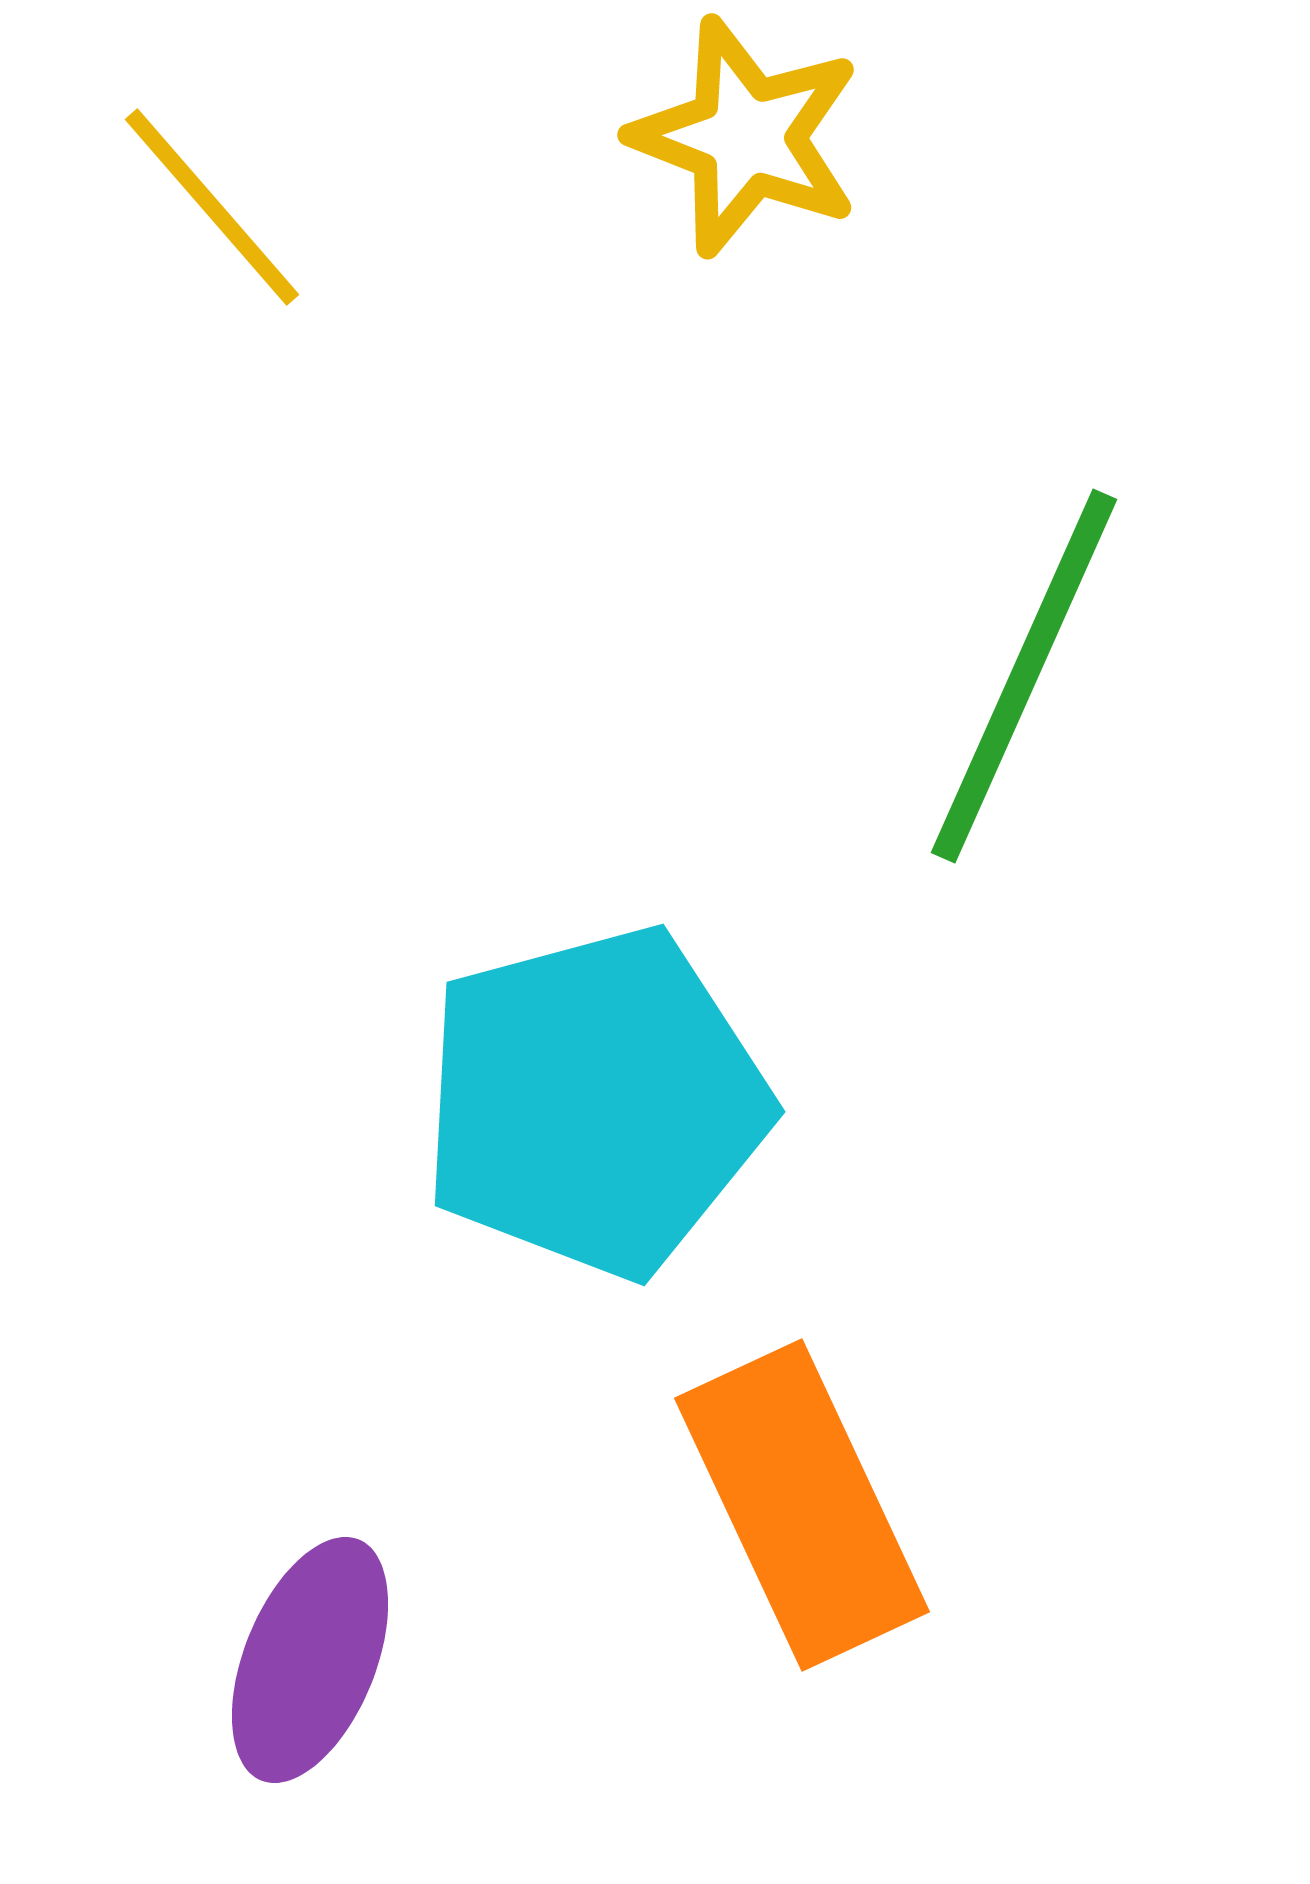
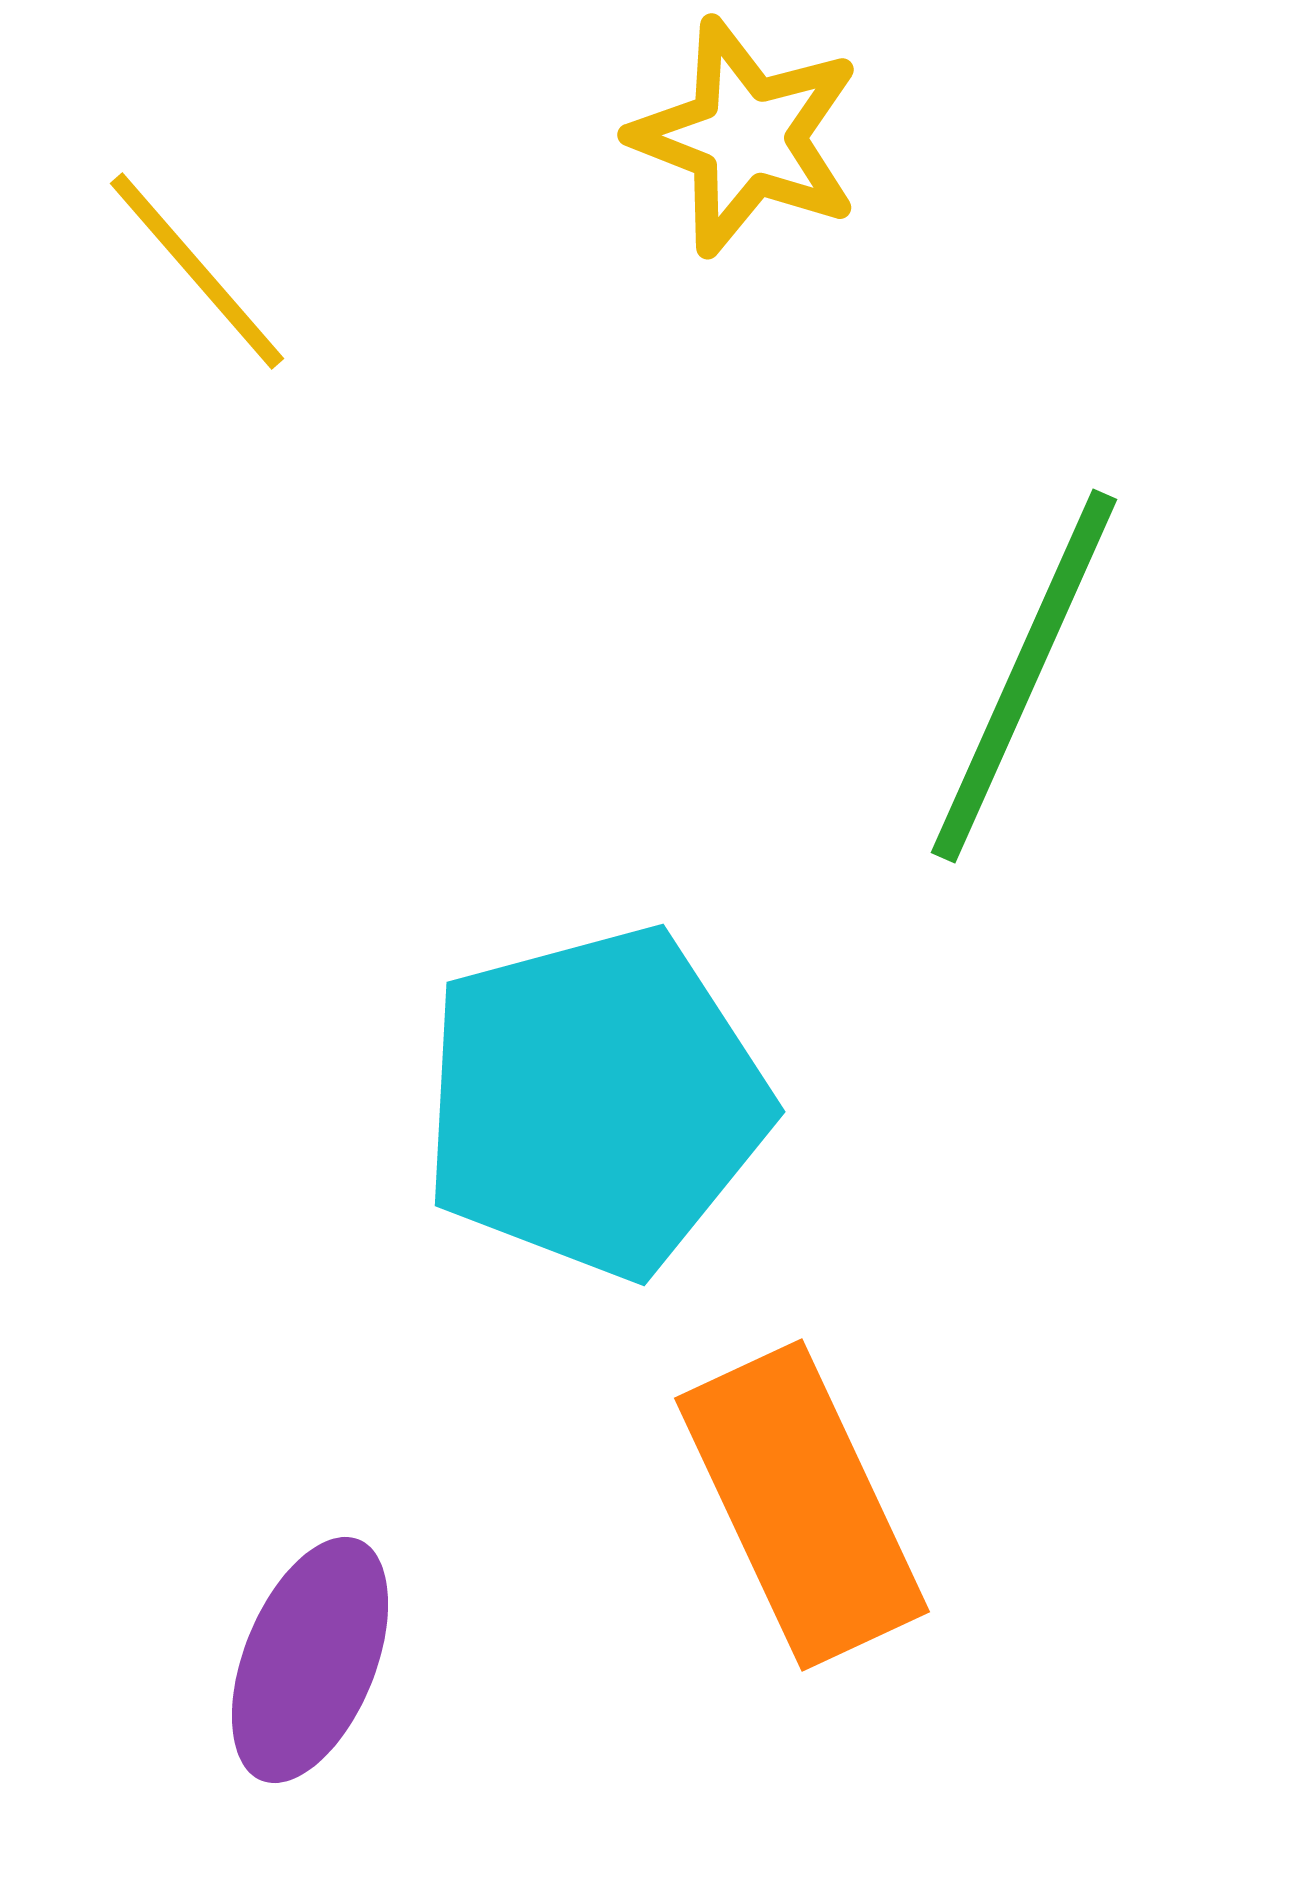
yellow line: moved 15 px left, 64 px down
